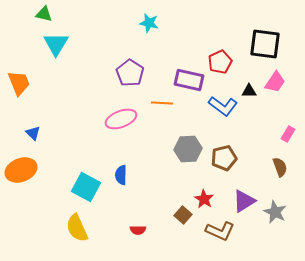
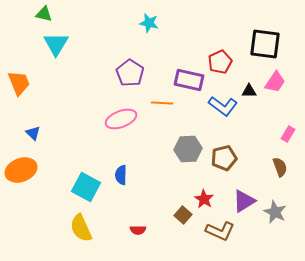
yellow semicircle: moved 4 px right
